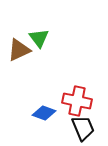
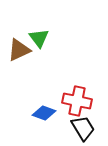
black trapezoid: rotated 8 degrees counterclockwise
